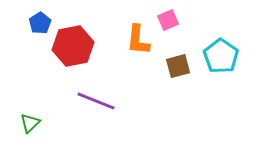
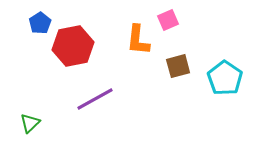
cyan pentagon: moved 4 px right, 22 px down
purple line: moved 1 px left, 2 px up; rotated 51 degrees counterclockwise
